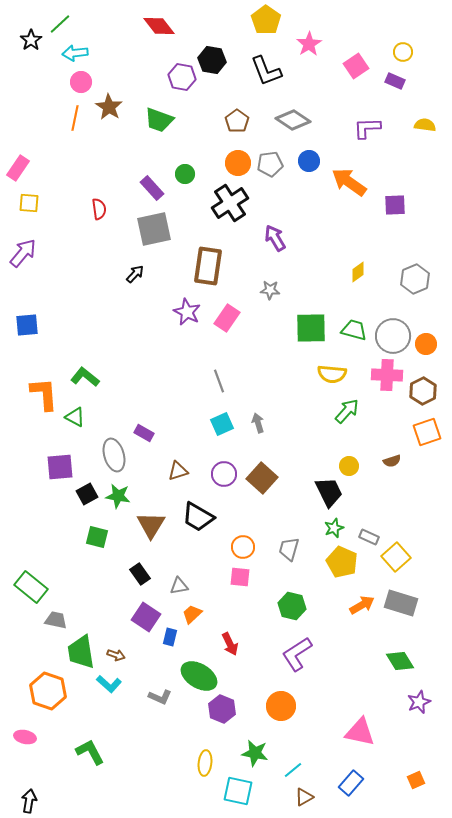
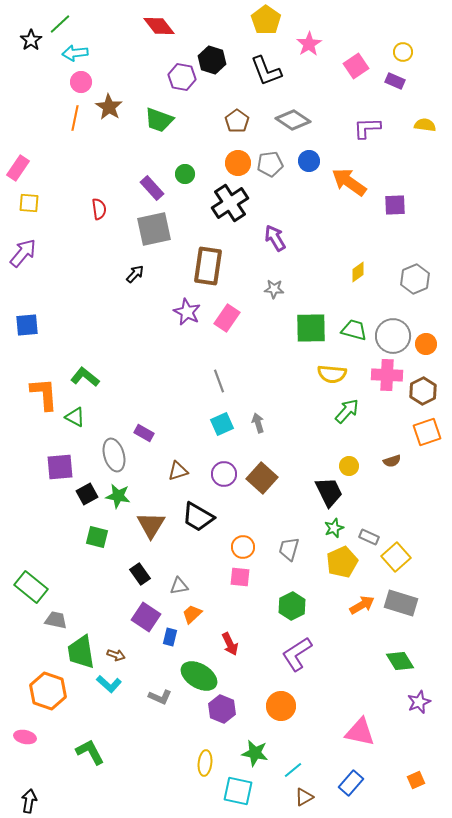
black hexagon at (212, 60): rotated 8 degrees clockwise
gray star at (270, 290): moved 4 px right, 1 px up
yellow pentagon at (342, 562): rotated 24 degrees clockwise
green hexagon at (292, 606): rotated 20 degrees clockwise
